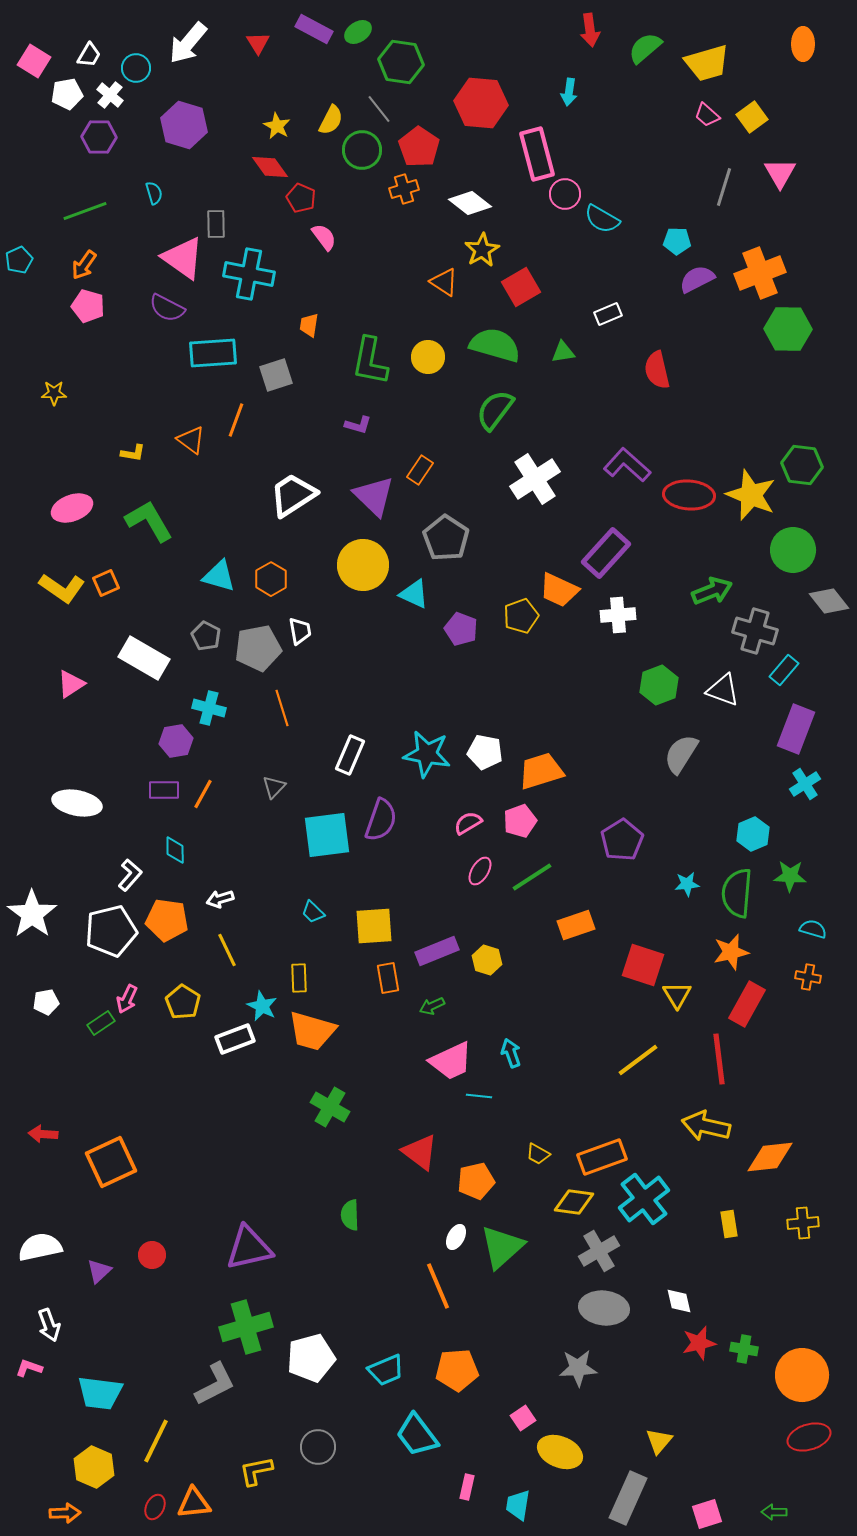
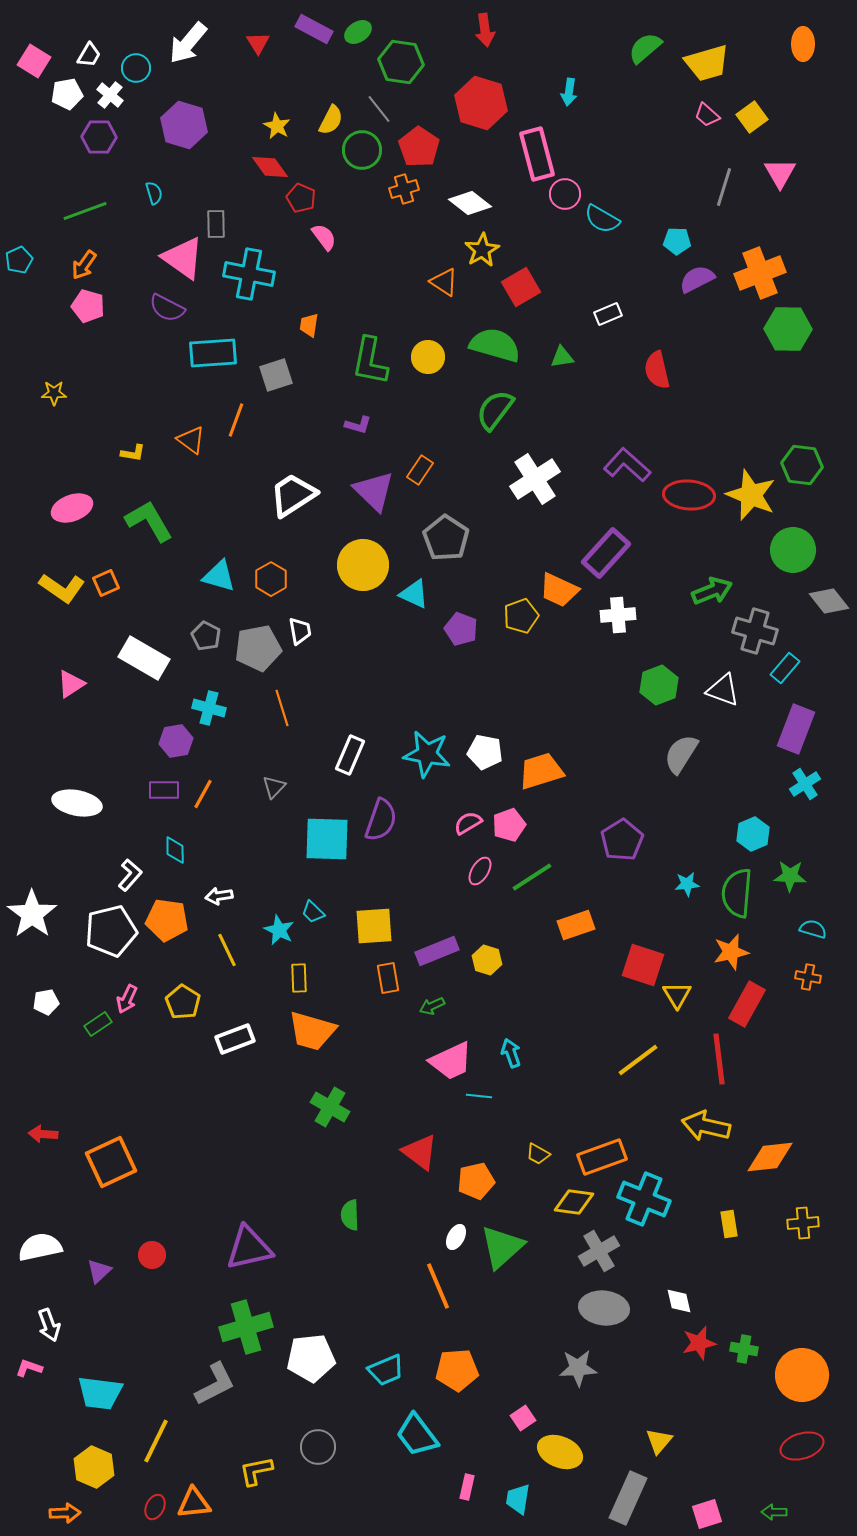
red arrow at (590, 30): moved 105 px left
red hexagon at (481, 103): rotated 12 degrees clockwise
green triangle at (563, 352): moved 1 px left, 5 px down
purple triangle at (374, 496): moved 5 px up
cyan rectangle at (784, 670): moved 1 px right, 2 px up
pink pentagon at (520, 821): moved 11 px left, 4 px down
cyan square at (327, 835): moved 4 px down; rotated 9 degrees clockwise
white arrow at (220, 899): moved 1 px left, 3 px up; rotated 8 degrees clockwise
cyan star at (262, 1006): moved 17 px right, 76 px up
green rectangle at (101, 1023): moved 3 px left, 1 px down
cyan cross at (644, 1199): rotated 30 degrees counterclockwise
white pentagon at (311, 1358): rotated 9 degrees clockwise
red ellipse at (809, 1437): moved 7 px left, 9 px down
cyan trapezoid at (518, 1505): moved 6 px up
